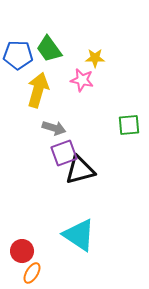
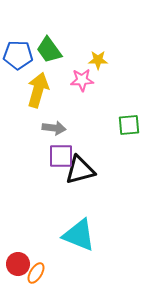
green trapezoid: moved 1 px down
yellow star: moved 3 px right, 2 px down
pink star: rotated 15 degrees counterclockwise
gray arrow: rotated 10 degrees counterclockwise
purple square: moved 3 px left, 3 px down; rotated 20 degrees clockwise
cyan triangle: rotated 12 degrees counterclockwise
red circle: moved 4 px left, 13 px down
orange ellipse: moved 4 px right
